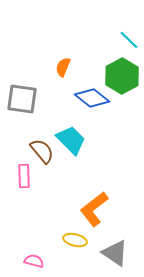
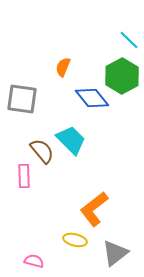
blue diamond: rotated 12 degrees clockwise
gray triangle: rotated 48 degrees clockwise
